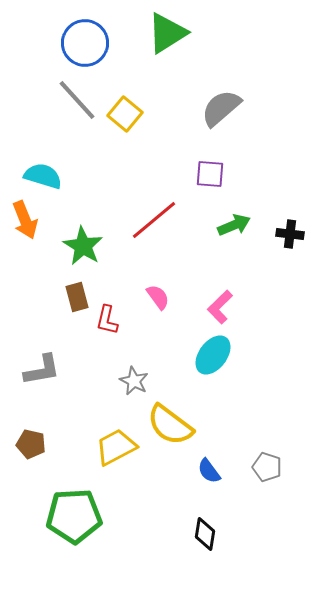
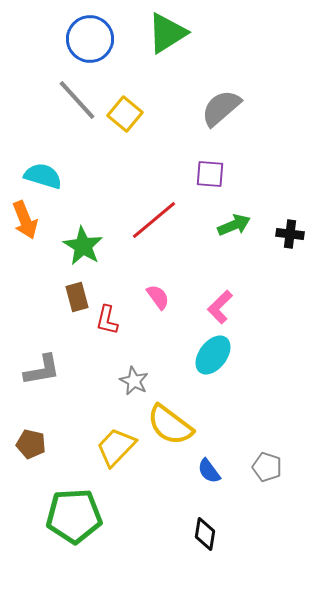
blue circle: moved 5 px right, 4 px up
yellow trapezoid: rotated 18 degrees counterclockwise
